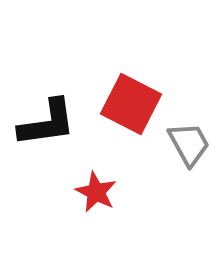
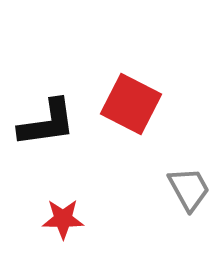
gray trapezoid: moved 45 px down
red star: moved 33 px left, 27 px down; rotated 27 degrees counterclockwise
